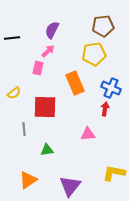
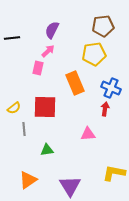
yellow semicircle: moved 15 px down
purple triangle: rotated 10 degrees counterclockwise
